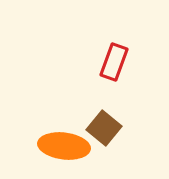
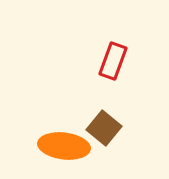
red rectangle: moved 1 px left, 1 px up
